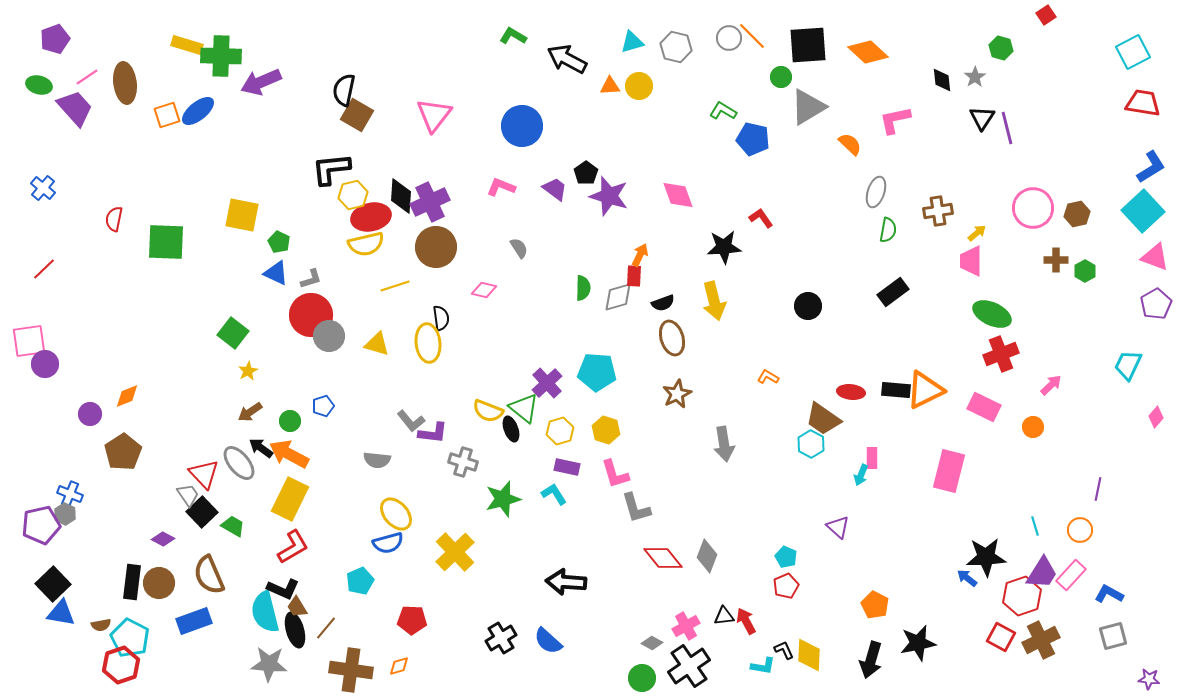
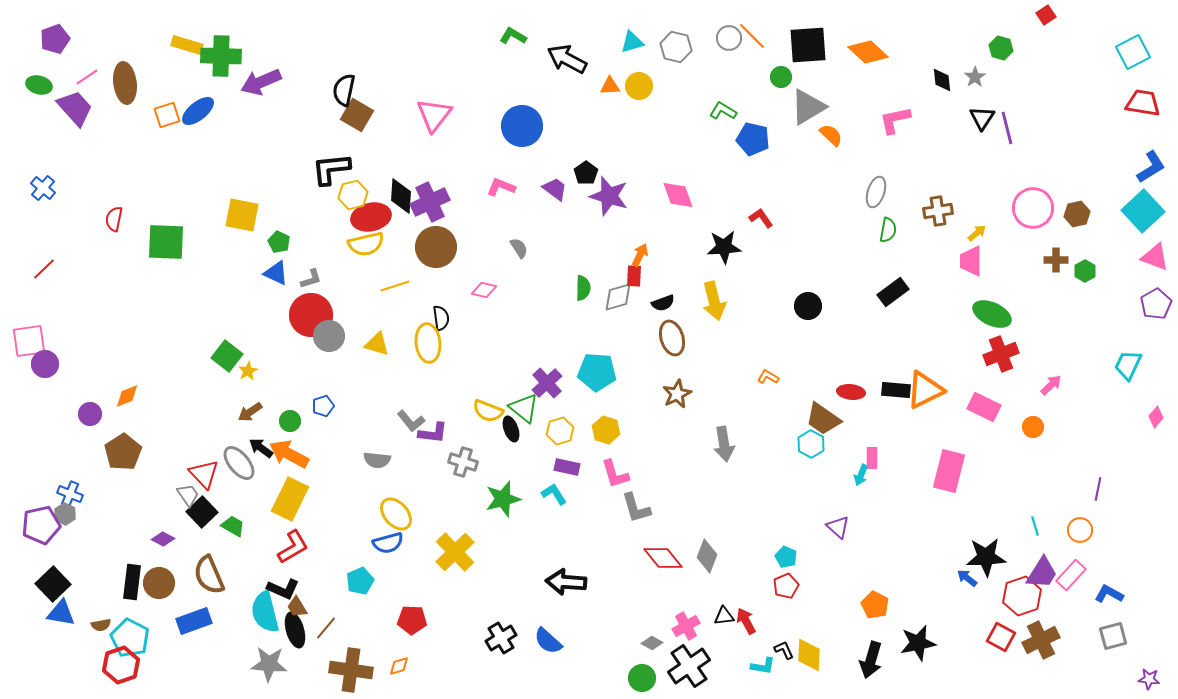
orange semicircle at (850, 144): moved 19 px left, 9 px up
green square at (233, 333): moved 6 px left, 23 px down
